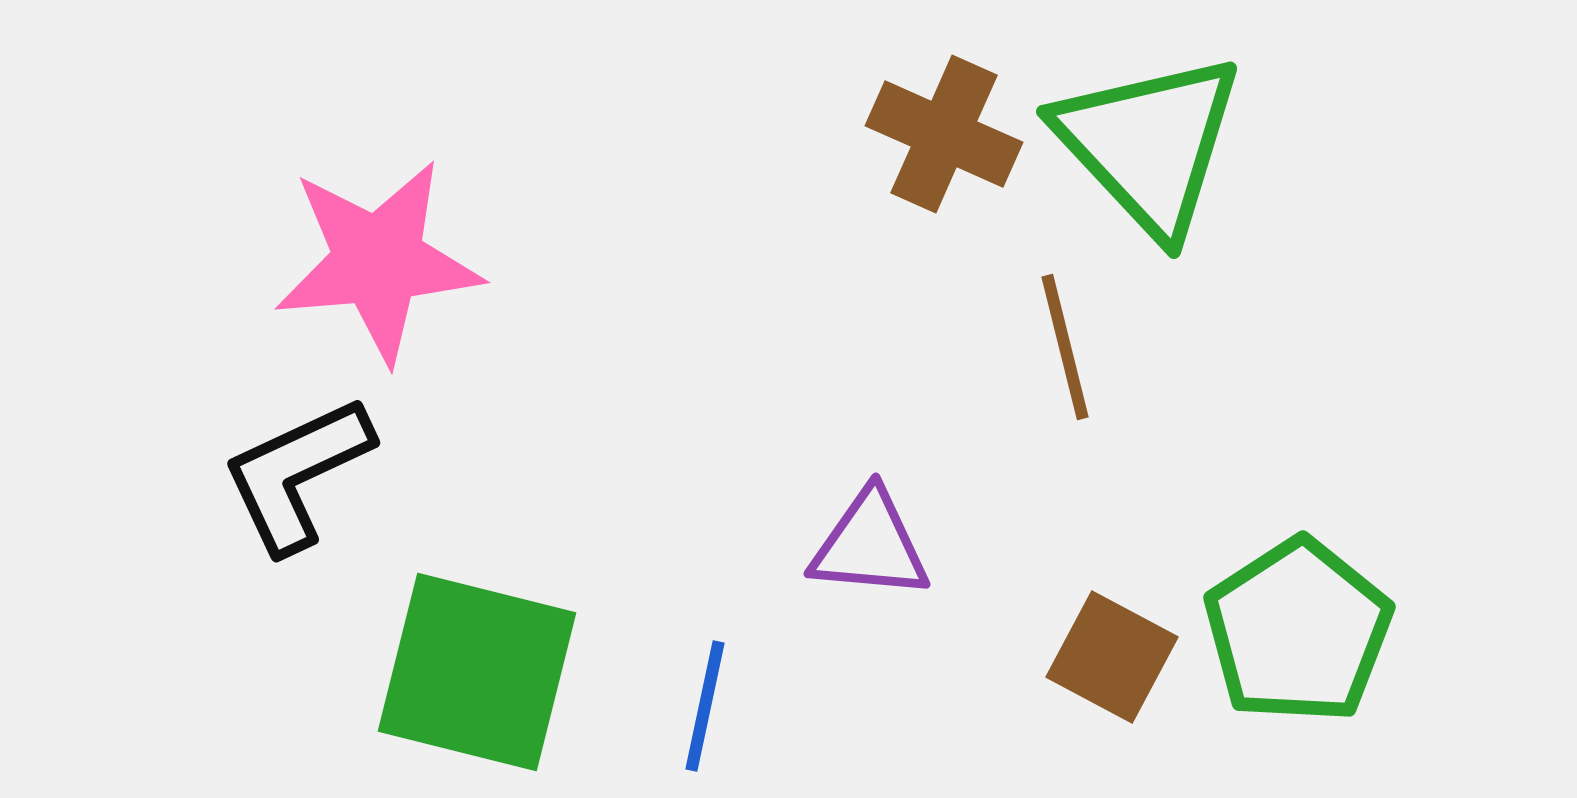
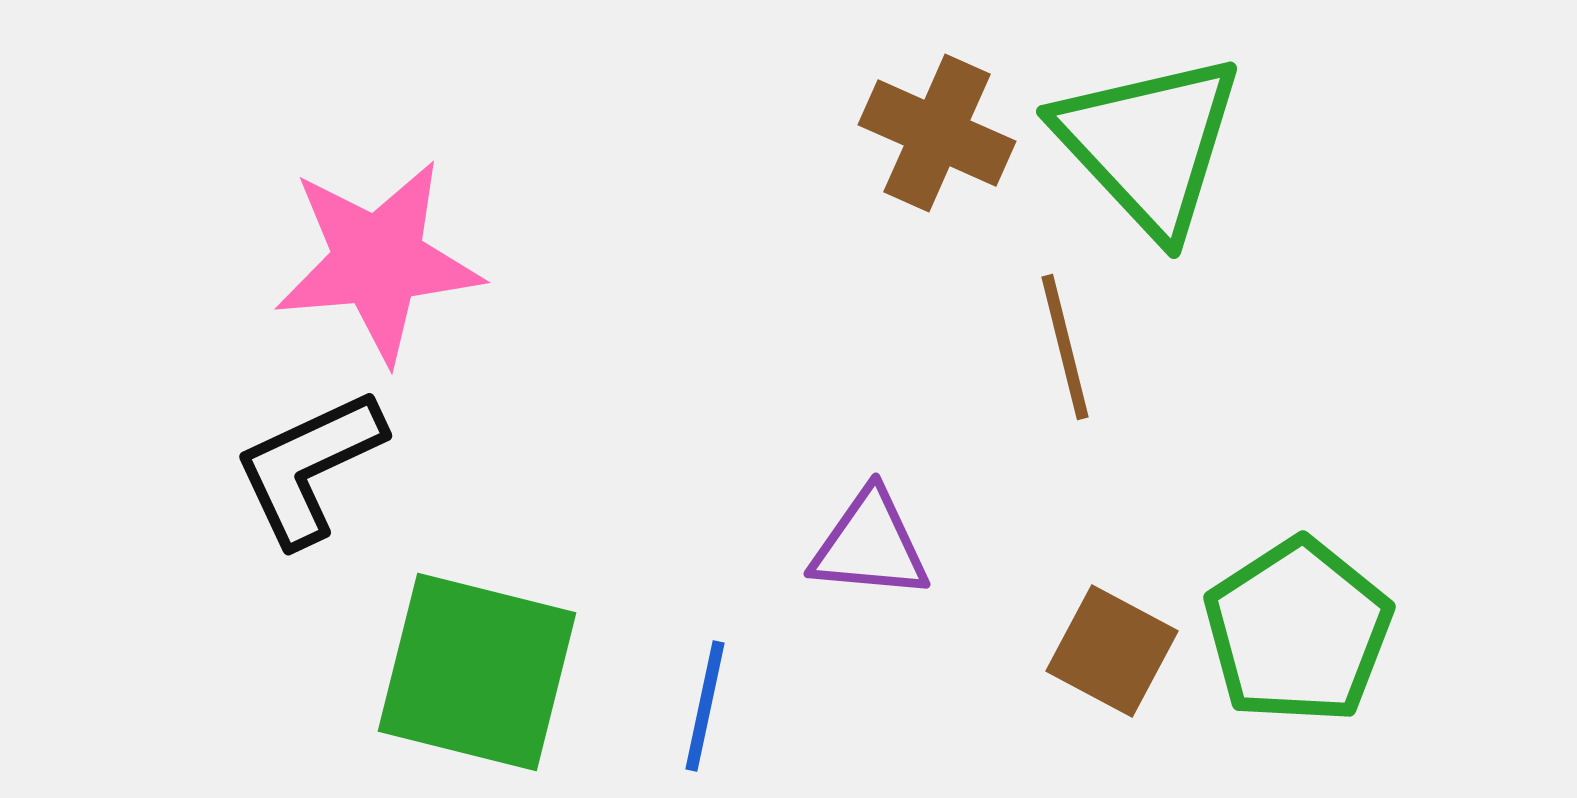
brown cross: moved 7 px left, 1 px up
black L-shape: moved 12 px right, 7 px up
brown square: moved 6 px up
